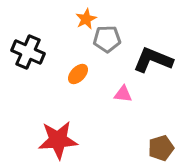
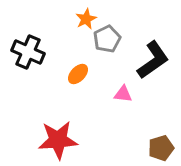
gray pentagon: rotated 24 degrees counterclockwise
black L-shape: rotated 123 degrees clockwise
